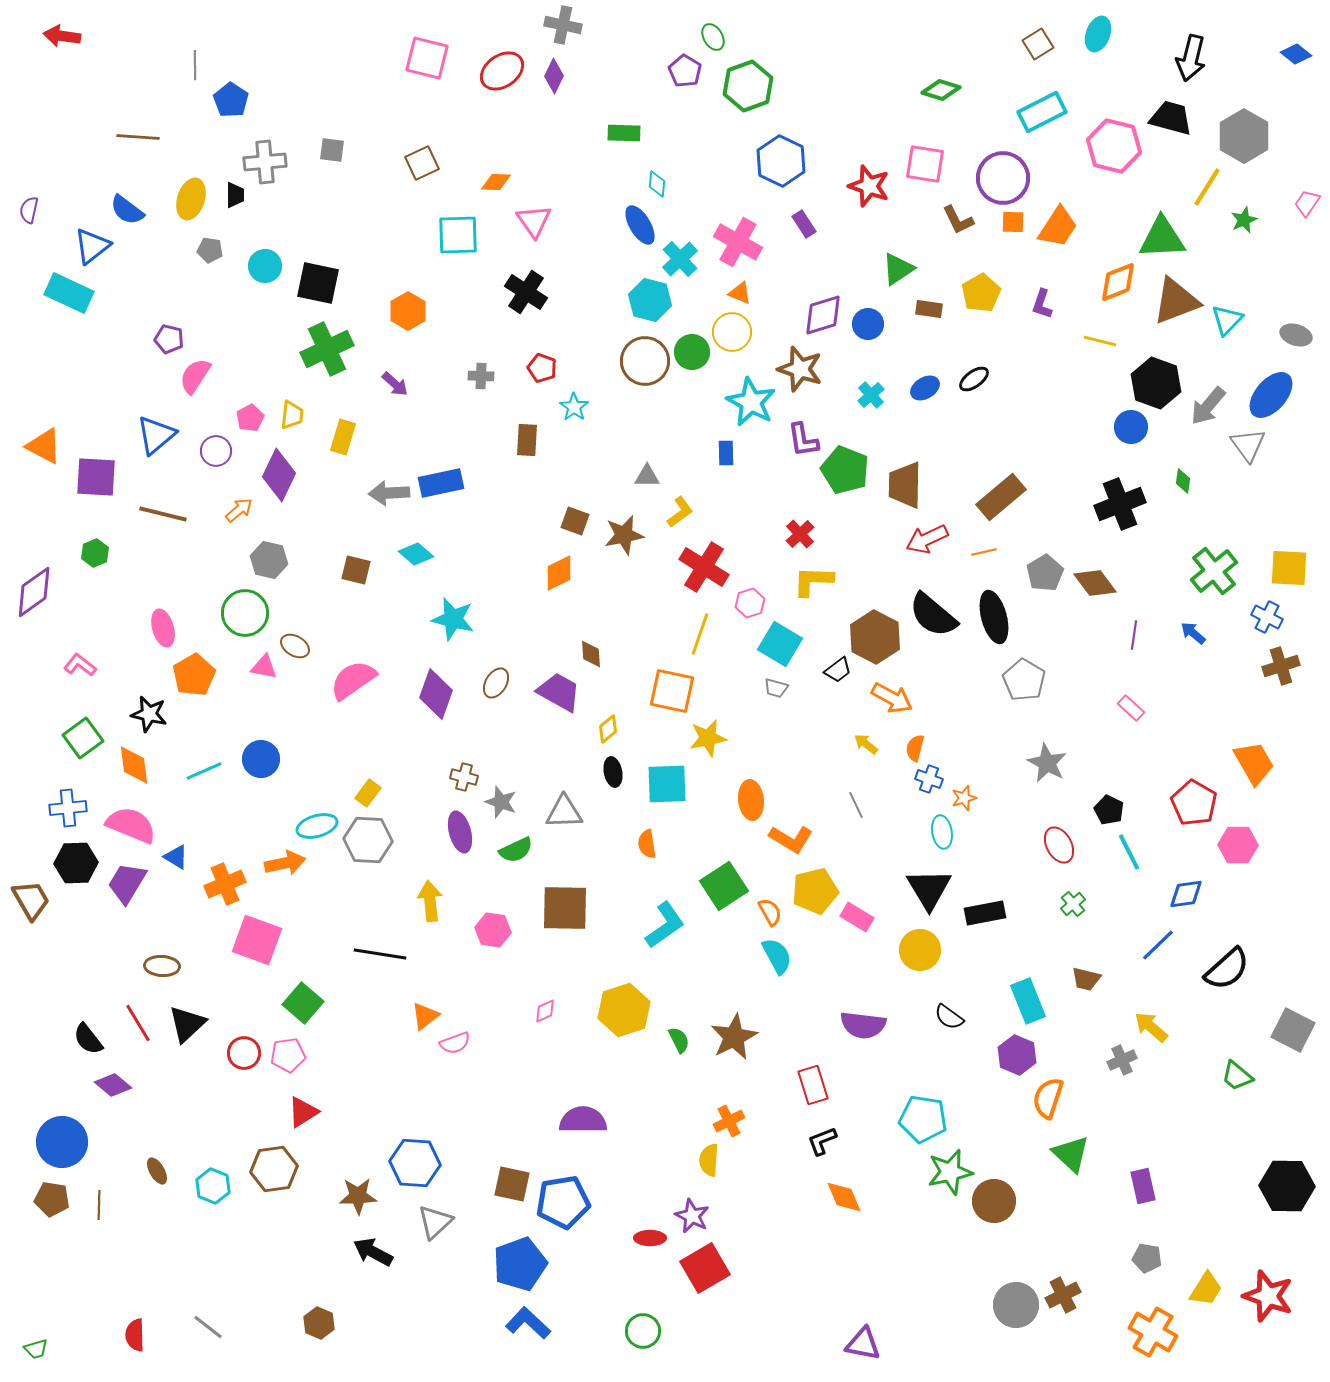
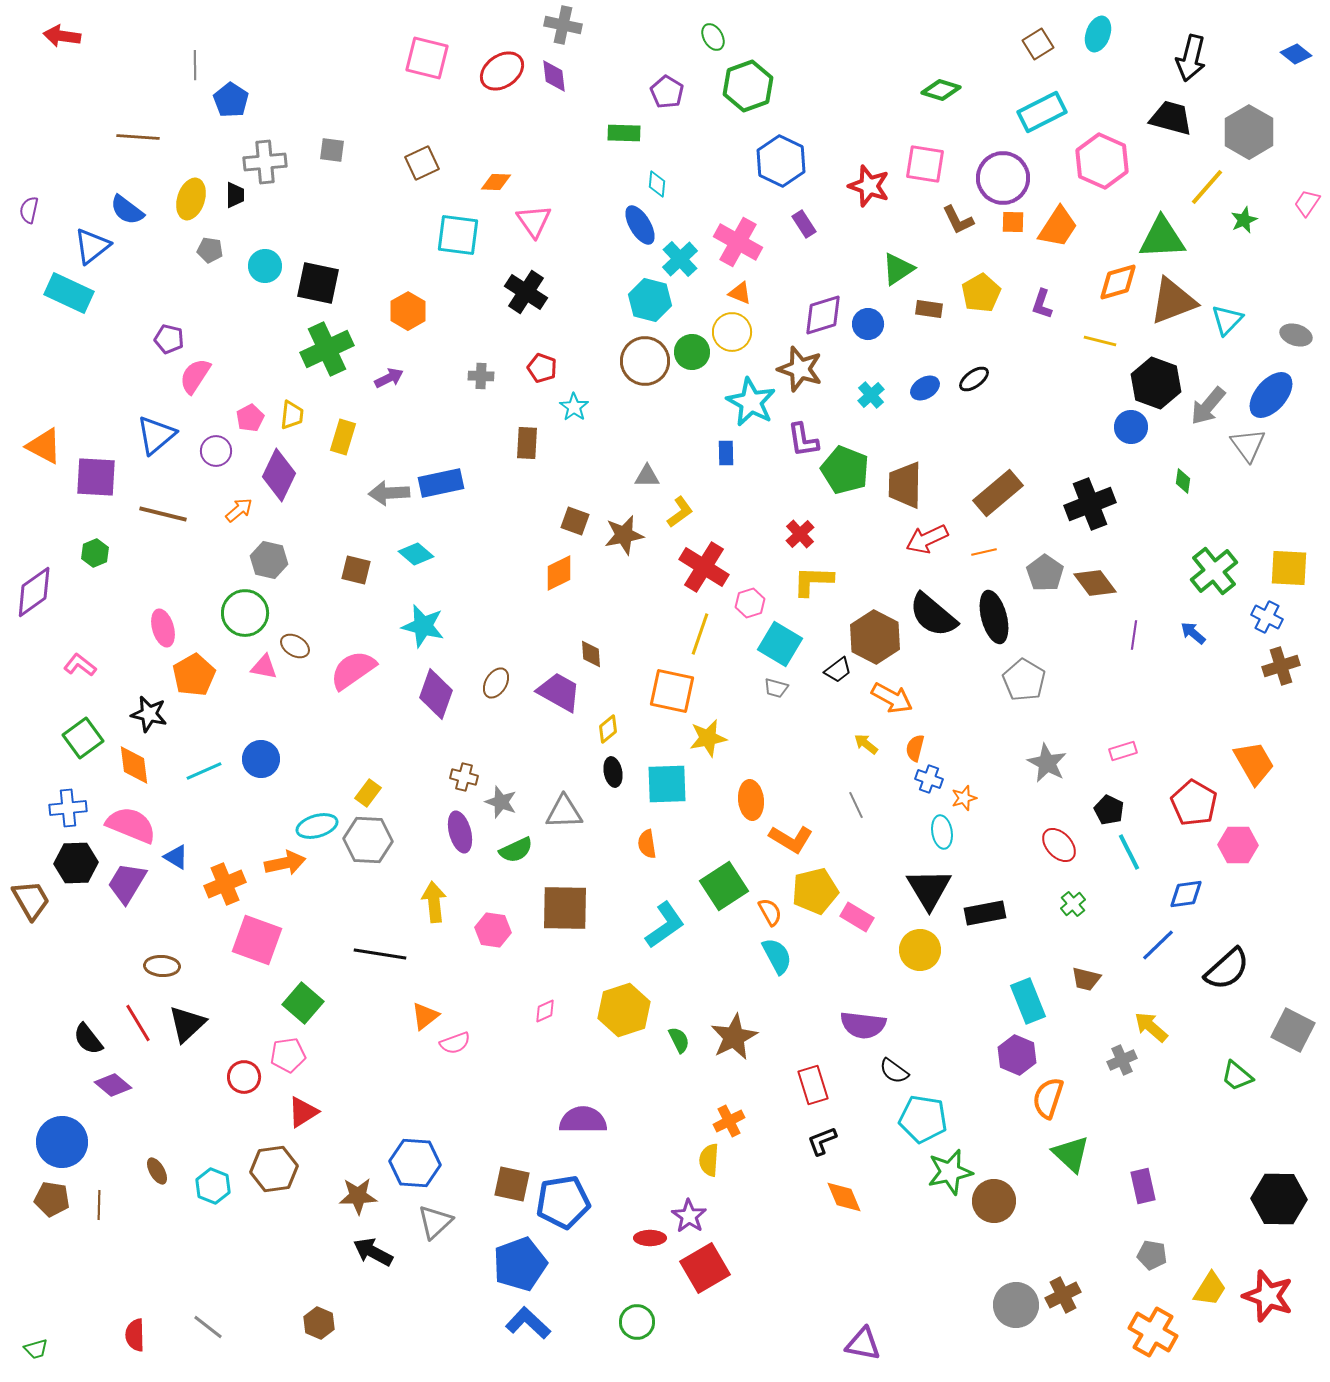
purple pentagon at (685, 71): moved 18 px left, 21 px down
purple diamond at (554, 76): rotated 32 degrees counterclockwise
gray hexagon at (1244, 136): moved 5 px right, 4 px up
pink hexagon at (1114, 146): moved 12 px left, 15 px down; rotated 10 degrees clockwise
yellow line at (1207, 187): rotated 9 degrees clockwise
cyan square at (458, 235): rotated 9 degrees clockwise
orange diamond at (1118, 282): rotated 6 degrees clockwise
brown triangle at (1176, 301): moved 3 px left
purple arrow at (395, 384): moved 6 px left, 6 px up; rotated 68 degrees counterclockwise
brown rectangle at (527, 440): moved 3 px down
brown rectangle at (1001, 497): moved 3 px left, 4 px up
black cross at (1120, 504): moved 30 px left
gray pentagon at (1045, 573): rotated 6 degrees counterclockwise
cyan star at (453, 619): moved 30 px left, 7 px down
pink semicircle at (353, 680): moved 10 px up
pink rectangle at (1131, 708): moved 8 px left, 43 px down; rotated 60 degrees counterclockwise
red ellipse at (1059, 845): rotated 15 degrees counterclockwise
yellow arrow at (430, 901): moved 4 px right, 1 px down
black semicircle at (949, 1017): moved 55 px left, 54 px down
red circle at (244, 1053): moved 24 px down
black hexagon at (1287, 1186): moved 8 px left, 13 px down
purple star at (692, 1216): moved 3 px left; rotated 8 degrees clockwise
gray pentagon at (1147, 1258): moved 5 px right, 3 px up
yellow trapezoid at (1206, 1289): moved 4 px right
green circle at (643, 1331): moved 6 px left, 9 px up
